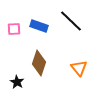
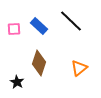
blue rectangle: rotated 24 degrees clockwise
orange triangle: rotated 30 degrees clockwise
